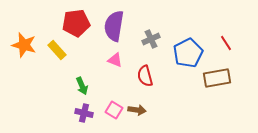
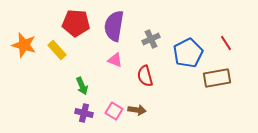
red pentagon: rotated 12 degrees clockwise
pink square: moved 1 px down
